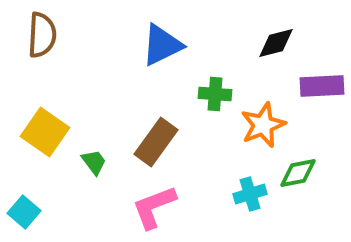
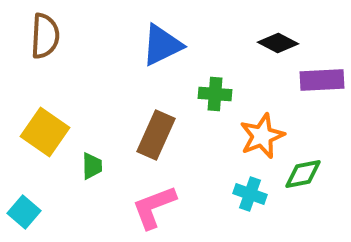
brown semicircle: moved 3 px right, 1 px down
black diamond: moved 2 px right; rotated 42 degrees clockwise
purple rectangle: moved 6 px up
orange star: moved 1 px left, 11 px down
brown rectangle: moved 7 px up; rotated 12 degrees counterclockwise
green trapezoid: moved 2 px left, 4 px down; rotated 36 degrees clockwise
green diamond: moved 5 px right, 1 px down
cyan cross: rotated 36 degrees clockwise
